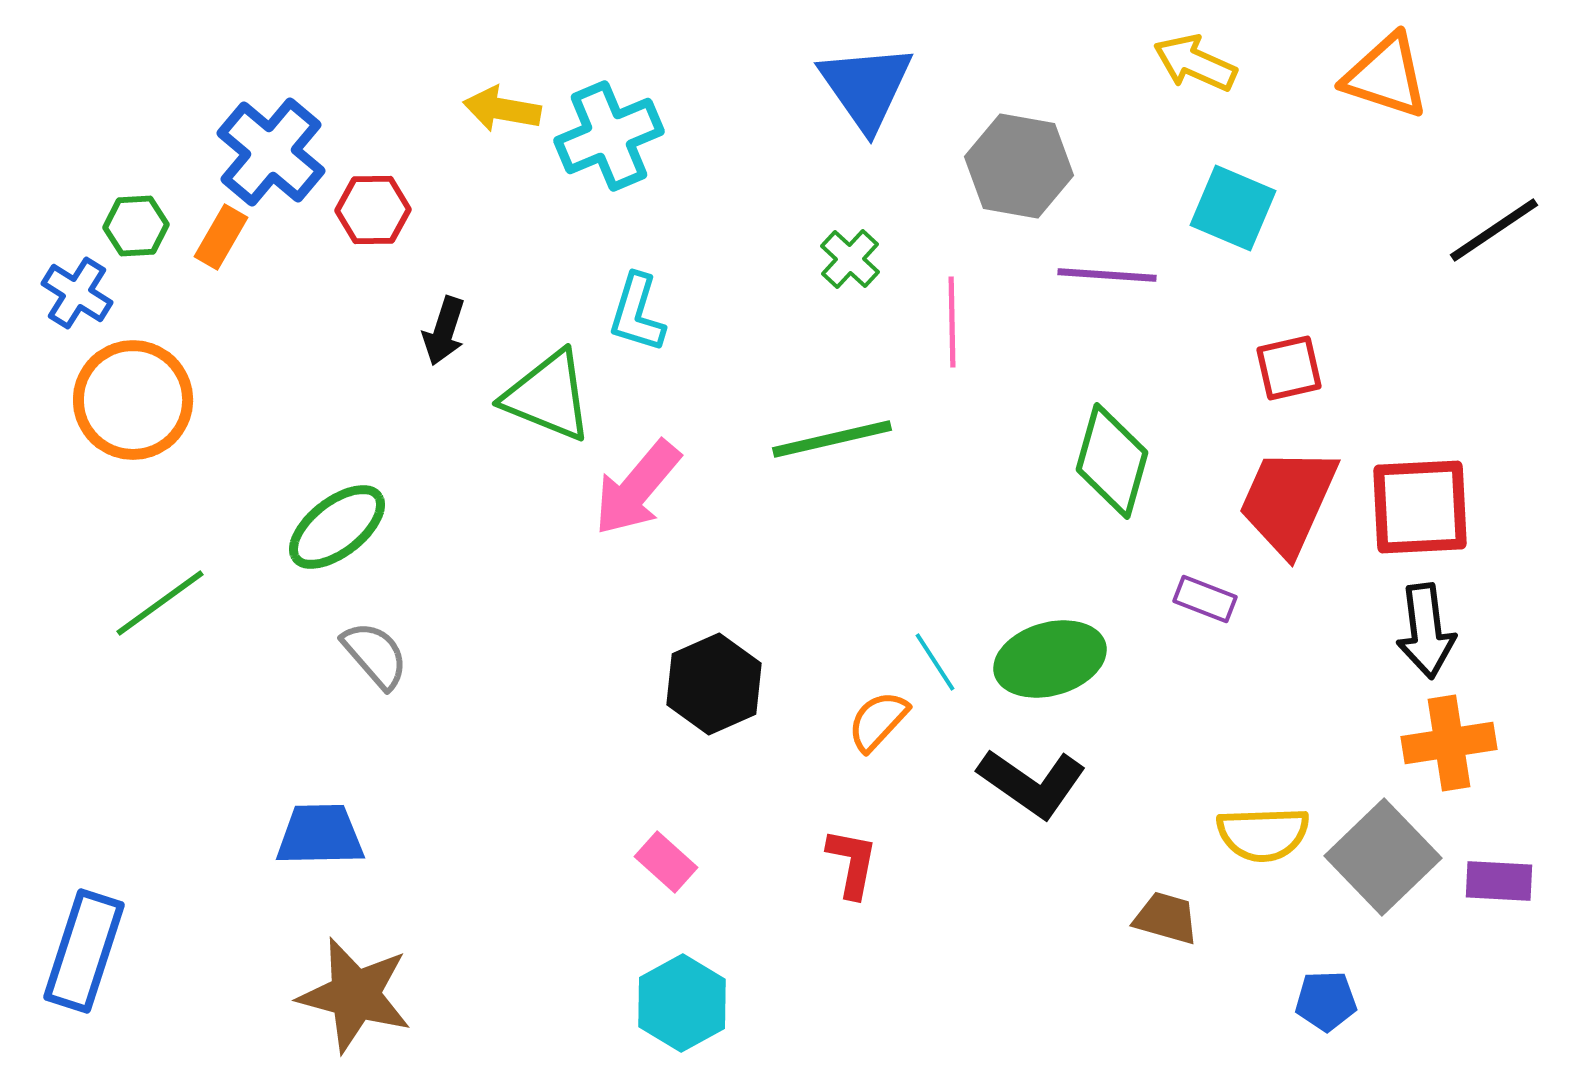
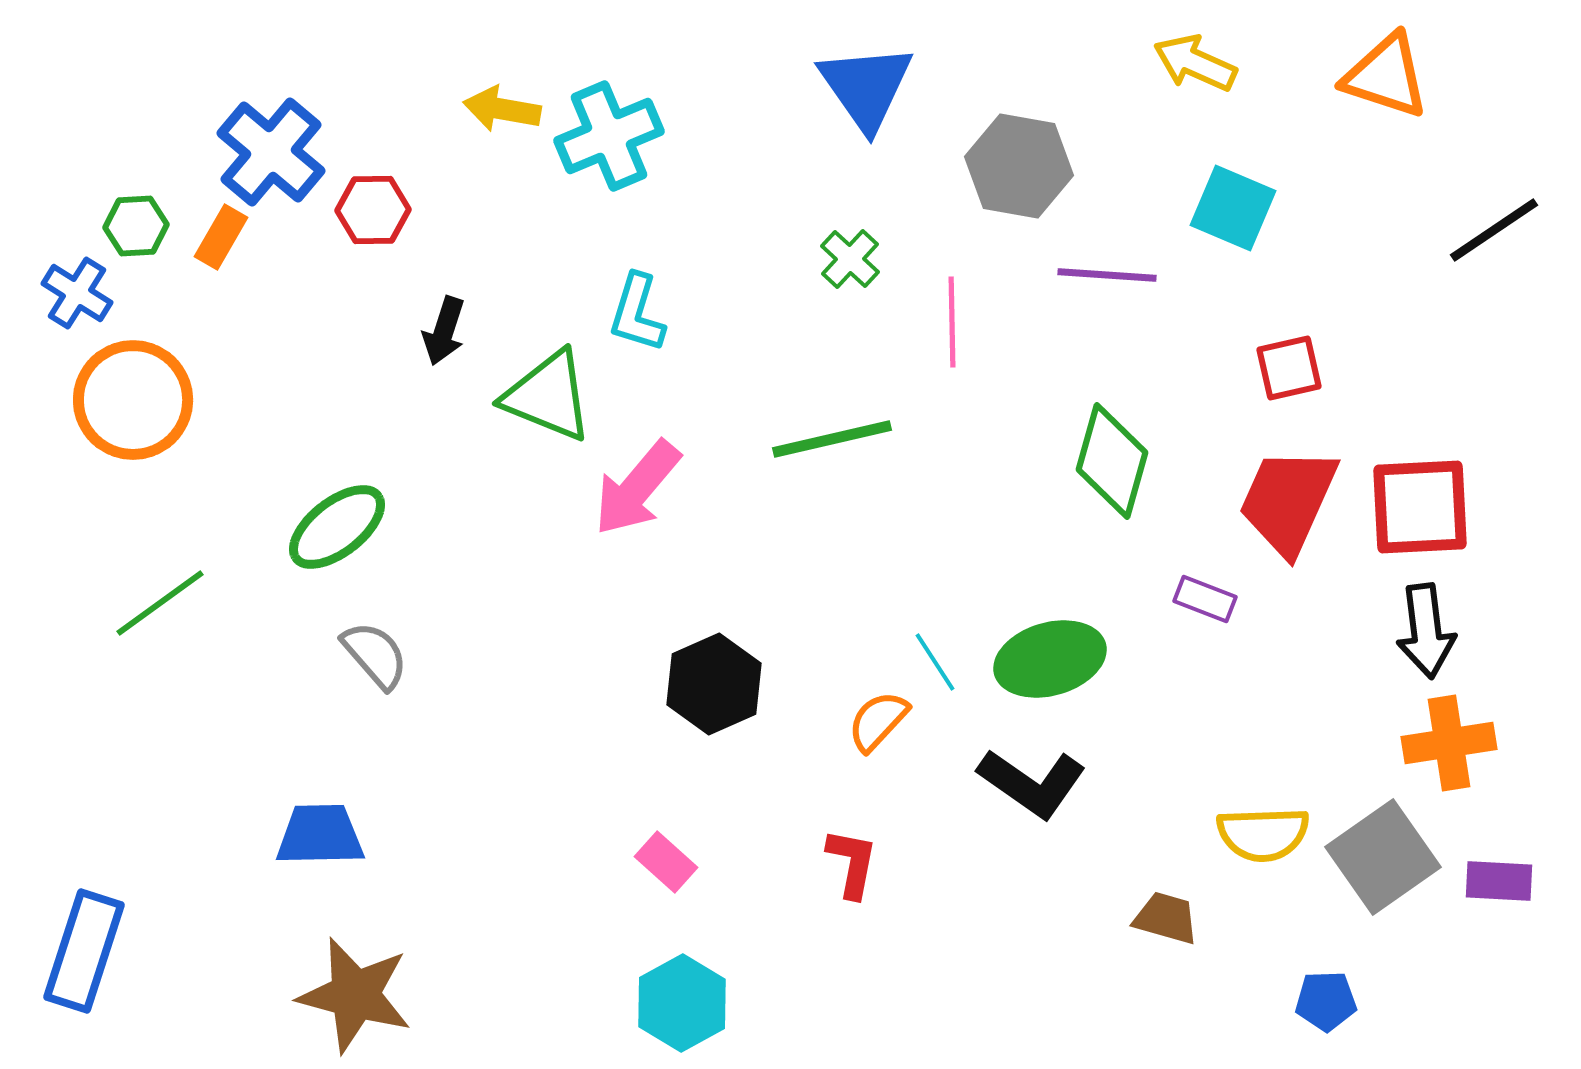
gray square at (1383, 857): rotated 9 degrees clockwise
